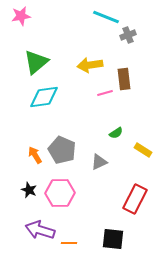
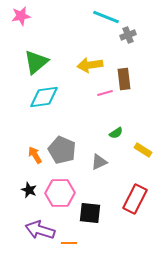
black square: moved 23 px left, 26 px up
